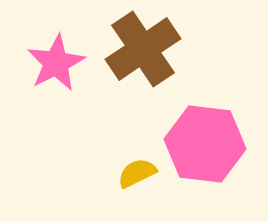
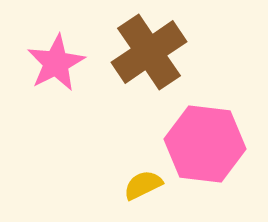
brown cross: moved 6 px right, 3 px down
yellow semicircle: moved 6 px right, 12 px down
